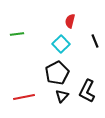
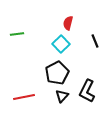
red semicircle: moved 2 px left, 2 px down
